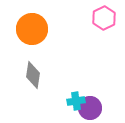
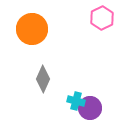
pink hexagon: moved 2 px left
gray diamond: moved 10 px right, 4 px down; rotated 16 degrees clockwise
cyan cross: rotated 24 degrees clockwise
